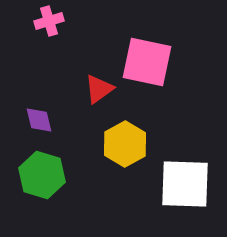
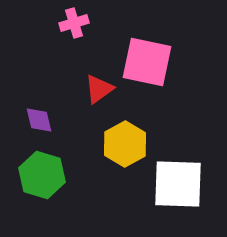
pink cross: moved 25 px right, 2 px down
white square: moved 7 px left
